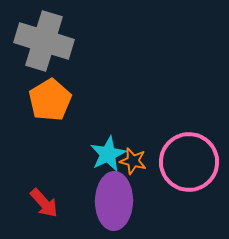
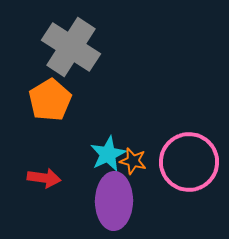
gray cross: moved 27 px right, 6 px down; rotated 16 degrees clockwise
red arrow: moved 25 px up; rotated 40 degrees counterclockwise
